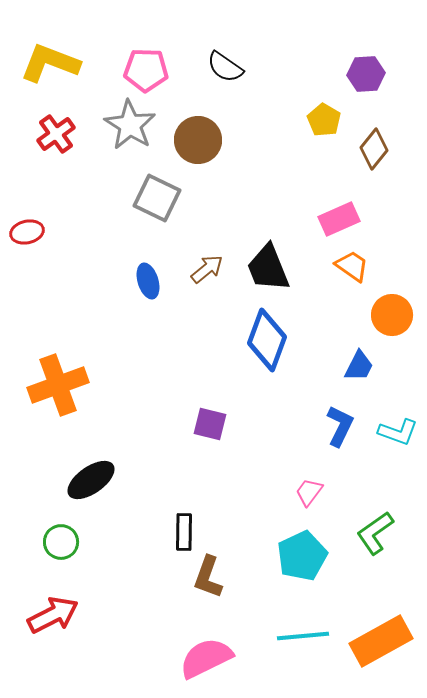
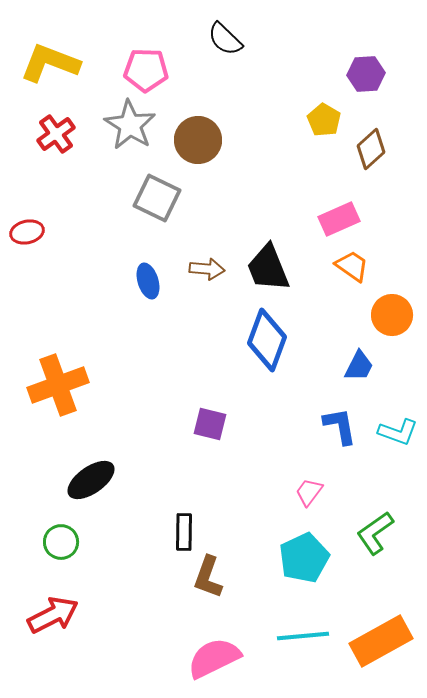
black semicircle: moved 28 px up; rotated 9 degrees clockwise
brown diamond: moved 3 px left; rotated 9 degrees clockwise
brown arrow: rotated 44 degrees clockwise
blue L-shape: rotated 36 degrees counterclockwise
cyan pentagon: moved 2 px right, 2 px down
pink semicircle: moved 8 px right
